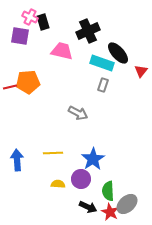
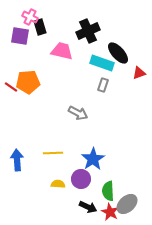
black rectangle: moved 3 px left, 5 px down
red triangle: moved 2 px left, 2 px down; rotated 32 degrees clockwise
red line: moved 1 px right; rotated 48 degrees clockwise
